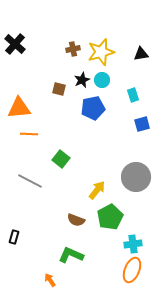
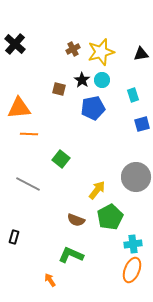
brown cross: rotated 16 degrees counterclockwise
black star: rotated 14 degrees counterclockwise
gray line: moved 2 px left, 3 px down
